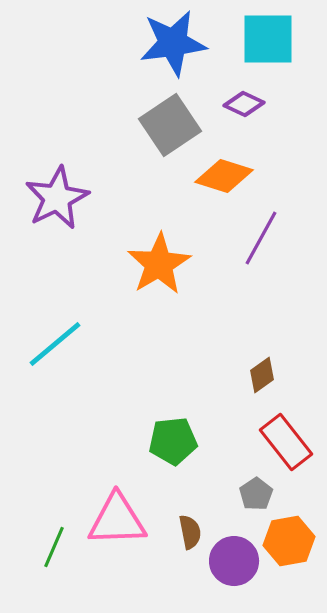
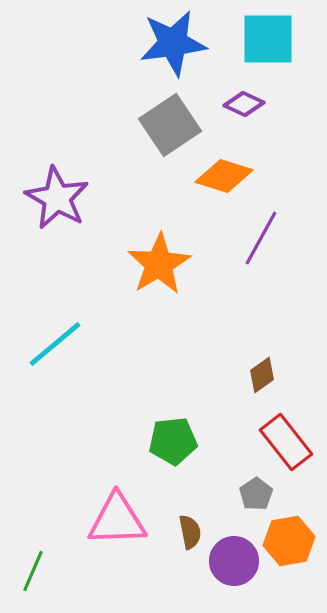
purple star: rotated 16 degrees counterclockwise
green line: moved 21 px left, 24 px down
